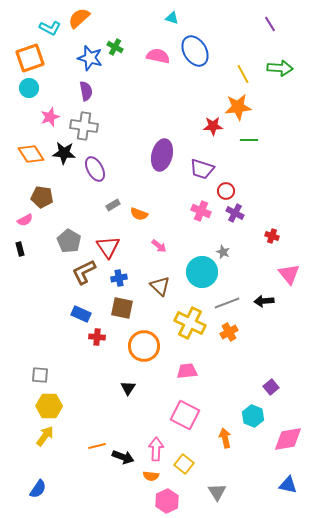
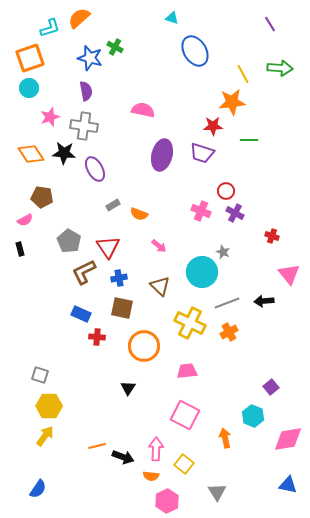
cyan L-shape at (50, 28): rotated 45 degrees counterclockwise
pink semicircle at (158, 56): moved 15 px left, 54 px down
orange star at (238, 107): moved 6 px left, 5 px up
purple trapezoid at (202, 169): moved 16 px up
gray square at (40, 375): rotated 12 degrees clockwise
